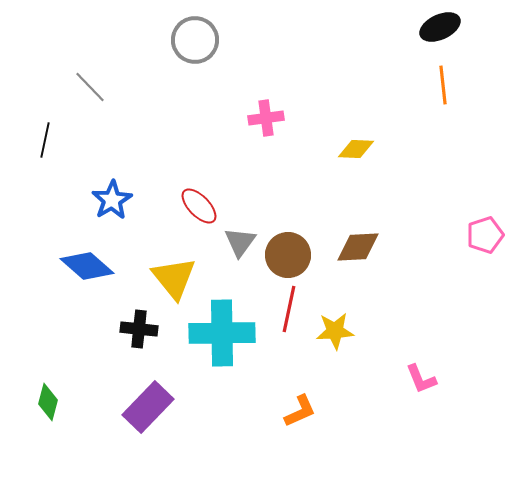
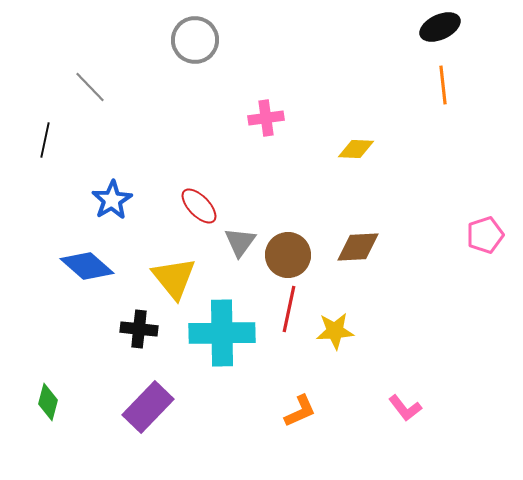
pink L-shape: moved 16 px left, 29 px down; rotated 16 degrees counterclockwise
